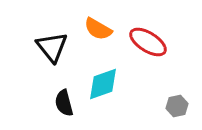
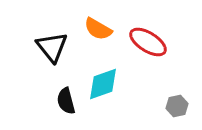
black semicircle: moved 2 px right, 2 px up
